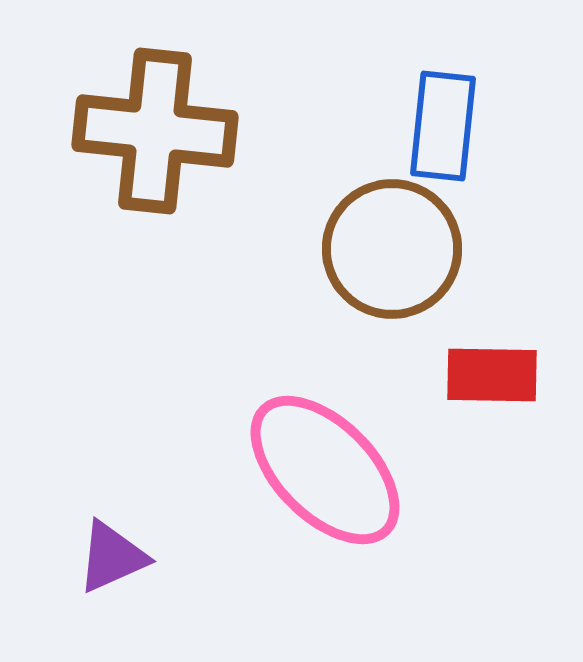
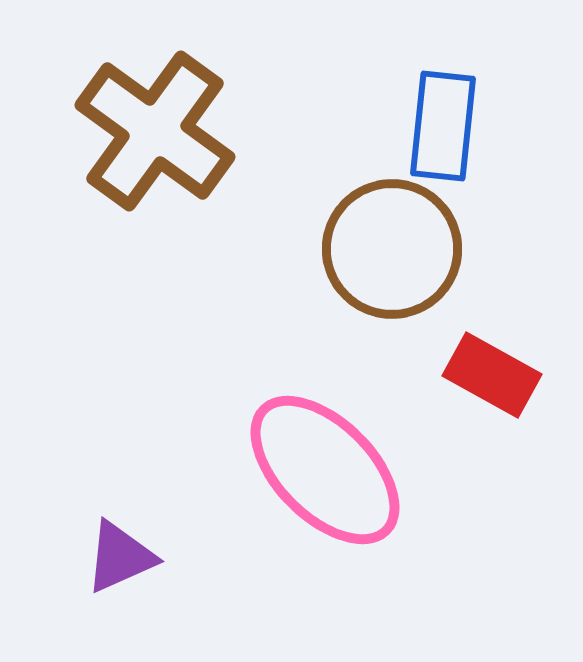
brown cross: rotated 30 degrees clockwise
red rectangle: rotated 28 degrees clockwise
purple triangle: moved 8 px right
